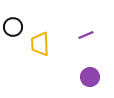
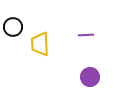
purple line: rotated 21 degrees clockwise
